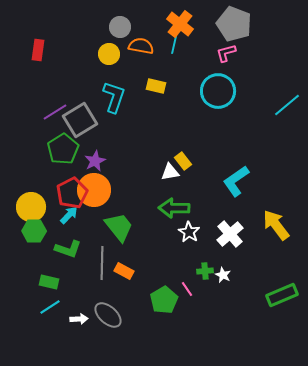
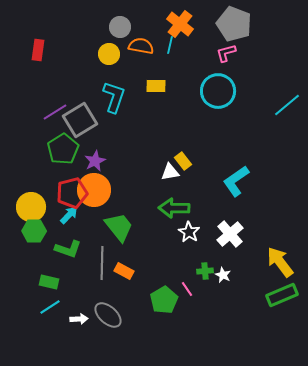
cyan line at (174, 45): moved 4 px left
yellow rectangle at (156, 86): rotated 12 degrees counterclockwise
red pentagon at (72, 193): rotated 12 degrees clockwise
yellow arrow at (276, 225): moved 4 px right, 37 px down
